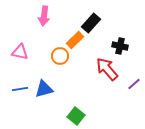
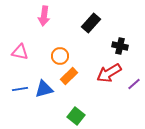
orange rectangle: moved 6 px left, 36 px down
red arrow: moved 2 px right, 4 px down; rotated 80 degrees counterclockwise
